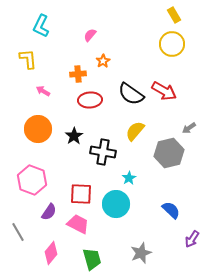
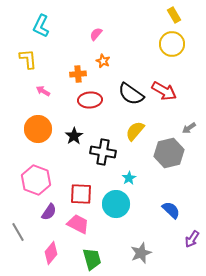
pink semicircle: moved 6 px right, 1 px up
orange star: rotated 16 degrees counterclockwise
pink hexagon: moved 4 px right
